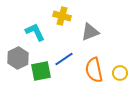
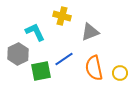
gray hexagon: moved 4 px up
orange semicircle: moved 2 px up
